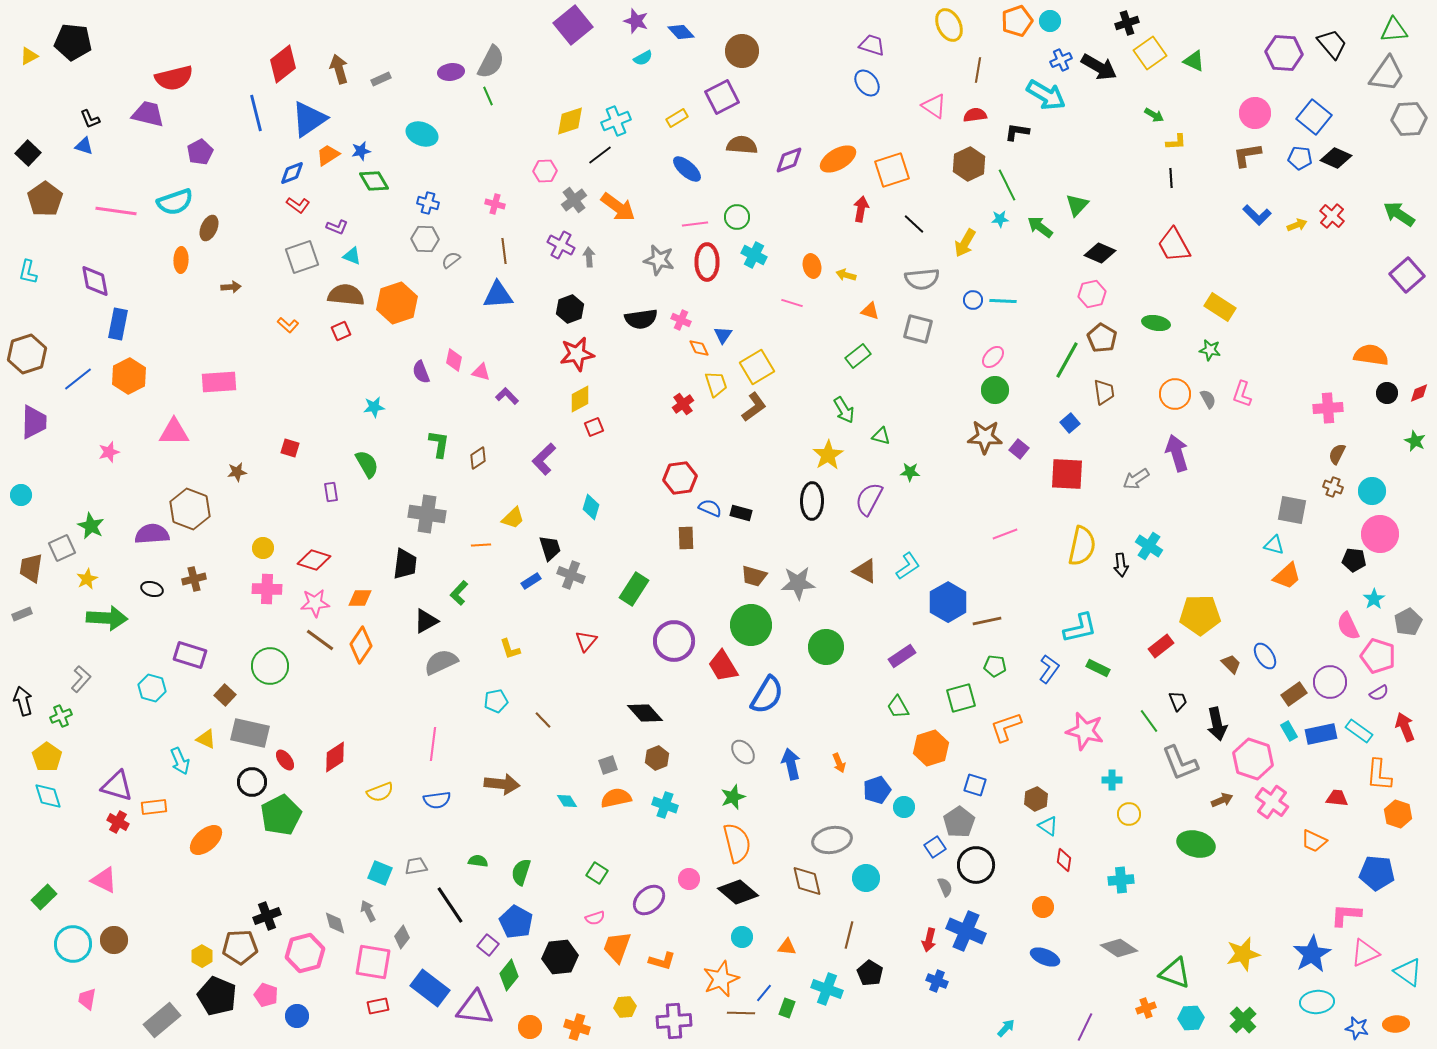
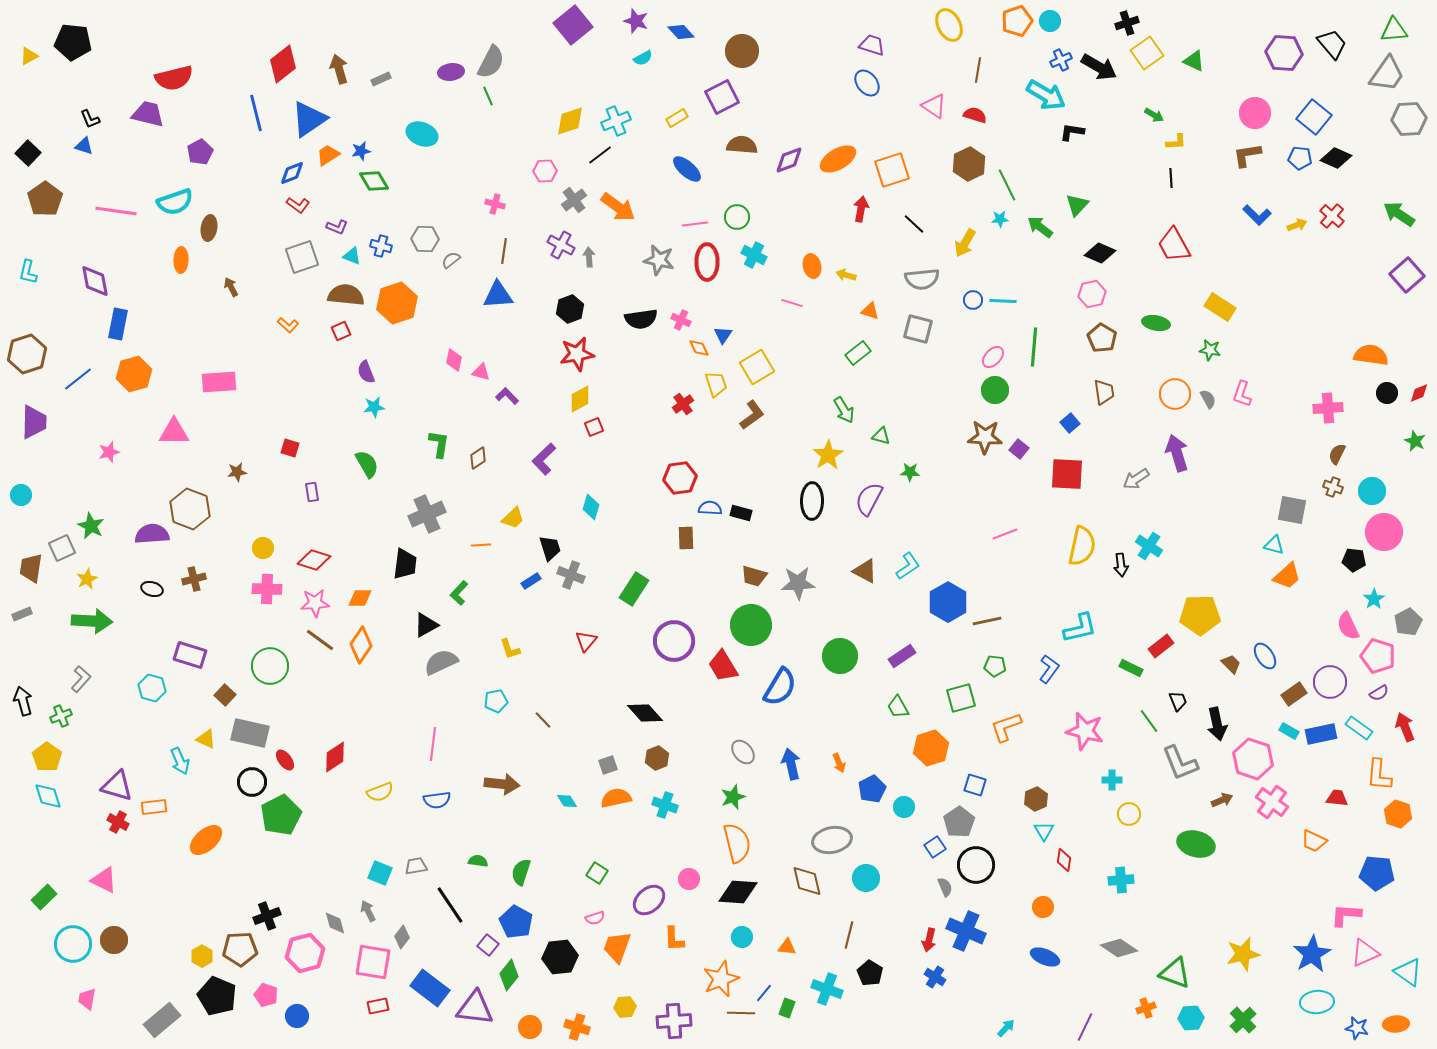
yellow square at (1150, 53): moved 3 px left
red semicircle at (975, 115): rotated 25 degrees clockwise
black L-shape at (1017, 132): moved 55 px right
blue cross at (428, 203): moved 47 px left, 43 px down
brown ellipse at (209, 228): rotated 15 degrees counterclockwise
brown line at (504, 251): rotated 15 degrees clockwise
brown arrow at (231, 287): rotated 114 degrees counterclockwise
green rectangle at (858, 356): moved 3 px up
green line at (1067, 360): moved 33 px left, 13 px up; rotated 24 degrees counterclockwise
purple semicircle at (421, 372): moved 55 px left
orange hexagon at (129, 376): moved 5 px right, 2 px up; rotated 12 degrees clockwise
brown L-shape at (754, 407): moved 2 px left, 8 px down
purple rectangle at (331, 492): moved 19 px left
blue semicircle at (710, 508): rotated 20 degrees counterclockwise
gray cross at (427, 514): rotated 33 degrees counterclockwise
pink circle at (1380, 534): moved 4 px right, 2 px up
green arrow at (107, 618): moved 15 px left, 3 px down
black triangle at (426, 621): moved 4 px down
green circle at (826, 647): moved 14 px right, 9 px down
green rectangle at (1098, 668): moved 33 px right
blue semicircle at (767, 695): moved 13 px right, 8 px up
cyan rectangle at (1289, 731): rotated 30 degrees counterclockwise
cyan rectangle at (1359, 731): moved 3 px up
blue pentagon at (877, 790): moved 5 px left, 1 px up; rotated 8 degrees counterclockwise
cyan triangle at (1048, 826): moved 4 px left, 5 px down; rotated 25 degrees clockwise
black diamond at (738, 892): rotated 36 degrees counterclockwise
brown pentagon at (240, 947): moved 2 px down
orange L-shape at (662, 961): moved 12 px right, 22 px up; rotated 72 degrees clockwise
blue cross at (937, 981): moved 2 px left, 4 px up; rotated 10 degrees clockwise
